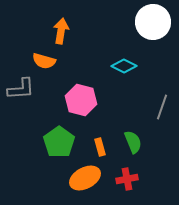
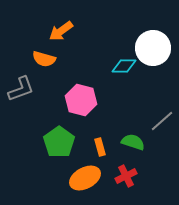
white circle: moved 26 px down
orange arrow: rotated 135 degrees counterclockwise
orange semicircle: moved 2 px up
cyan diamond: rotated 25 degrees counterclockwise
gray L-shape: rotated 16 degrees counterclockwise
gray line: moved 14 px down; rotated 30 degrees clockwise
green semicircle: rotated 50 degrees counterclockwise
red cross: moved 1 px left, 3 px up; rotated 15 degrees counterclockwise
